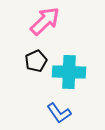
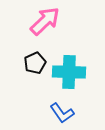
black pentagon: moved 1 px left, 2 px down
blue L-shape: moved 3 px right
